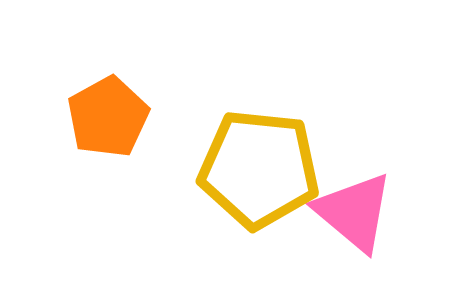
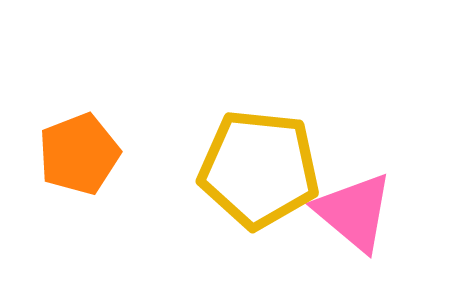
orange pentagon: moved 29 px left, 37 px down; rotated 8 degrees clockwise
